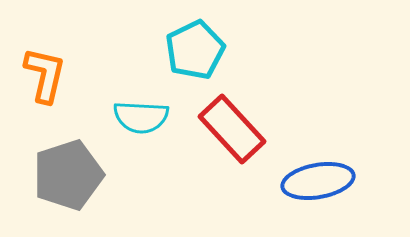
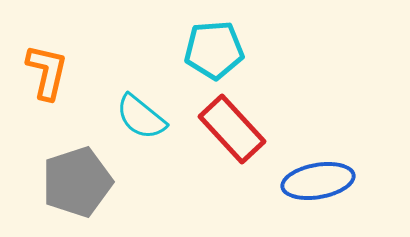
cyan pentagon: moved 19 px right; rotated 22 degrees clockwise
orange L-shape: moved 2 px right, 3 px up
cyan semicircle: rotated 36 degrees clockwise
gray pentagon: moved 9 px right, 7 px down
